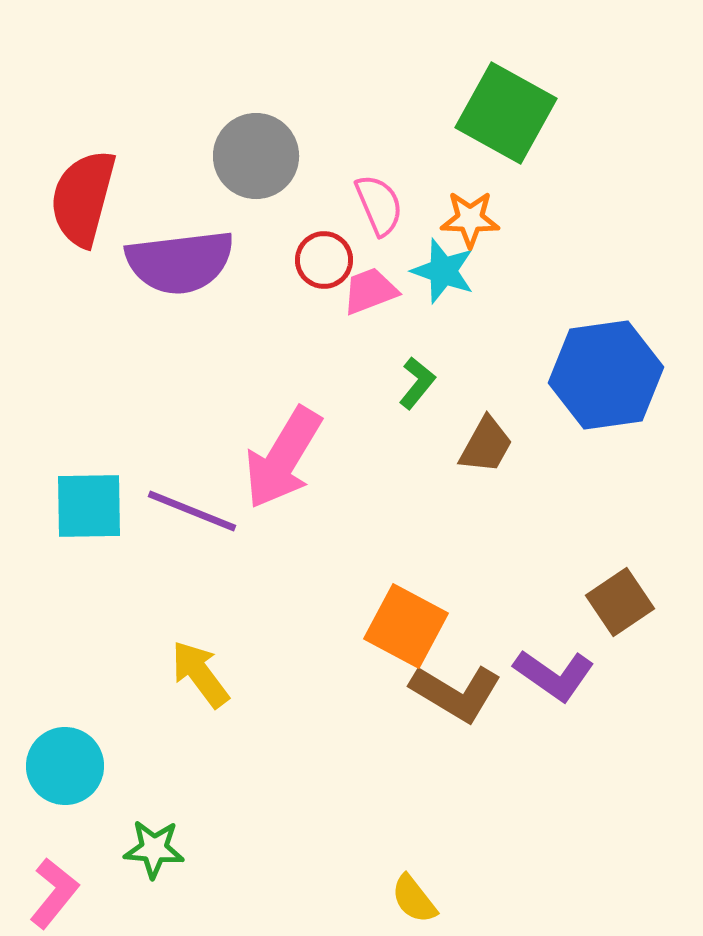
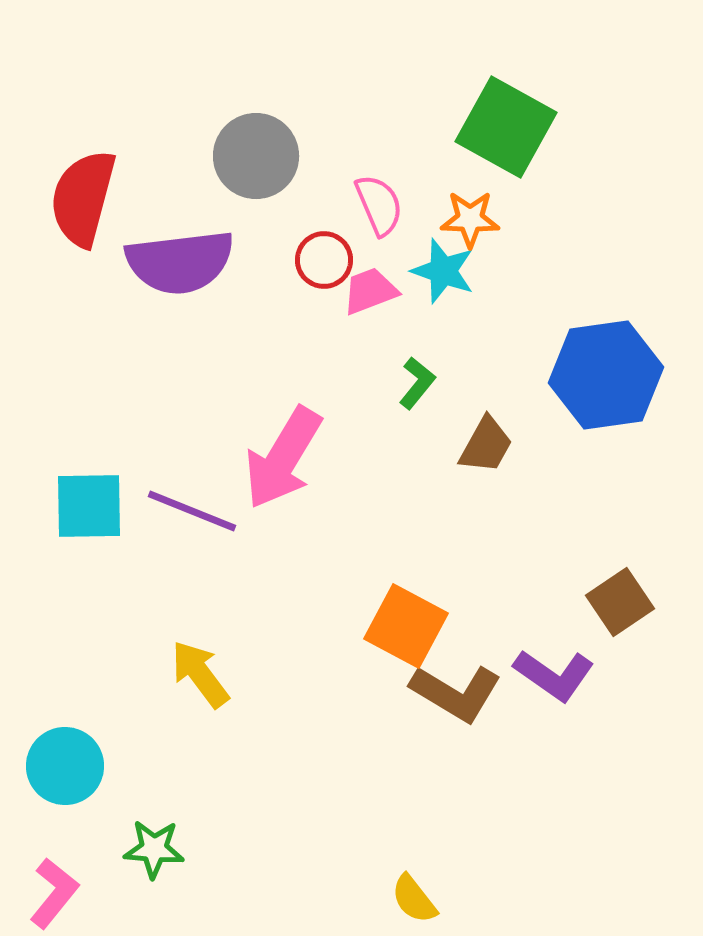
green square: moved 14 px down
